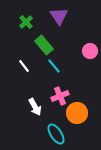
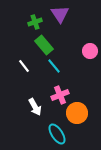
purple triangle: moved 1 px right, 2 px up
green cross: moved 9 px right; rotated 24 degrees clockwise
pink cross: moved 1 px up
cyan ellipse: moved 1 px right
